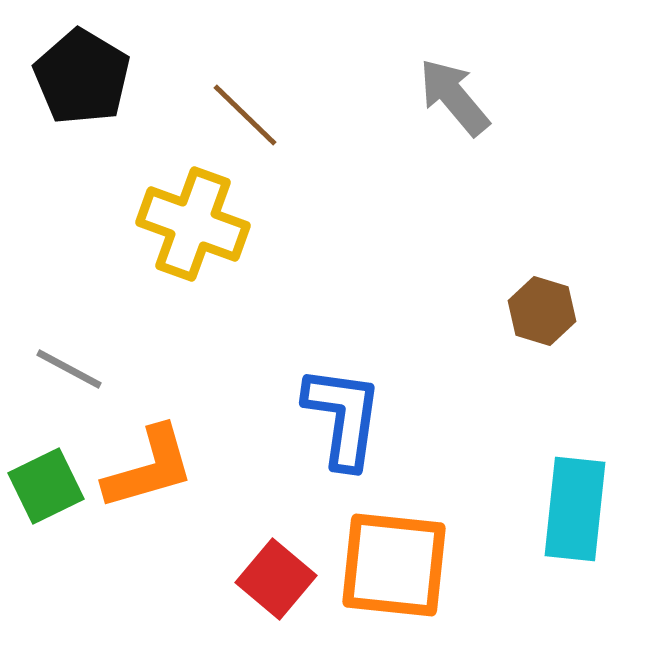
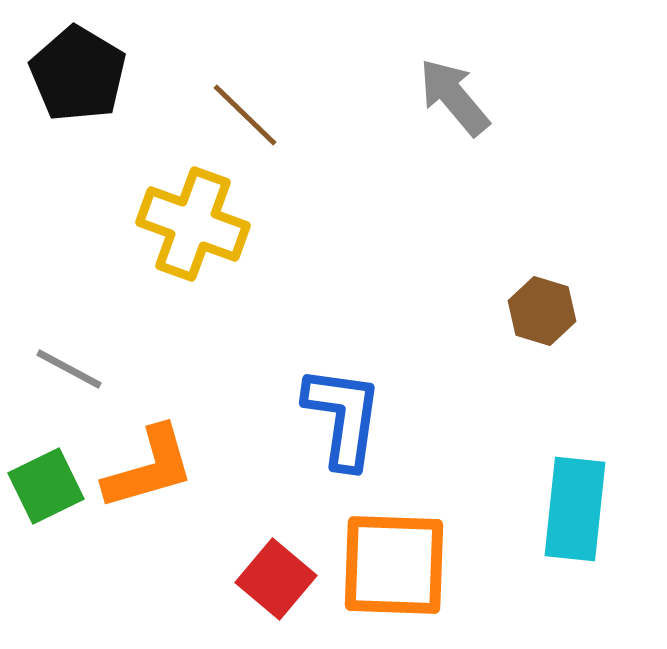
black pentagon: moved 4 px left, 3 px up
orange square: rotated 4 degrees counterclockwise
